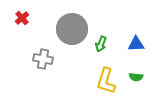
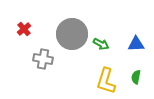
red cross: moved 2 px right, 11 px down
gray circle: moved 5 px down
green arrow: rotated 84 degrees counterclockwise
green semicircle: rotated 96 degrees clockwise
